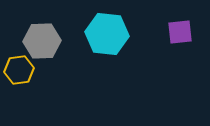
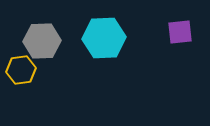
cyan hexagon: moved 3 px left, 4 px down; rotated 9 degrees counterclockwise
yellow hexagon: moved 2 px right
